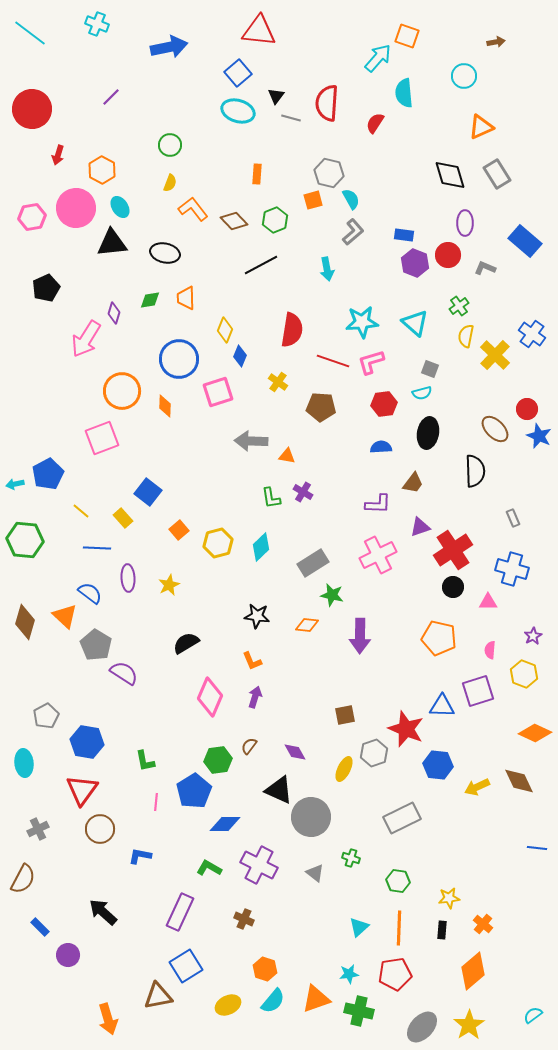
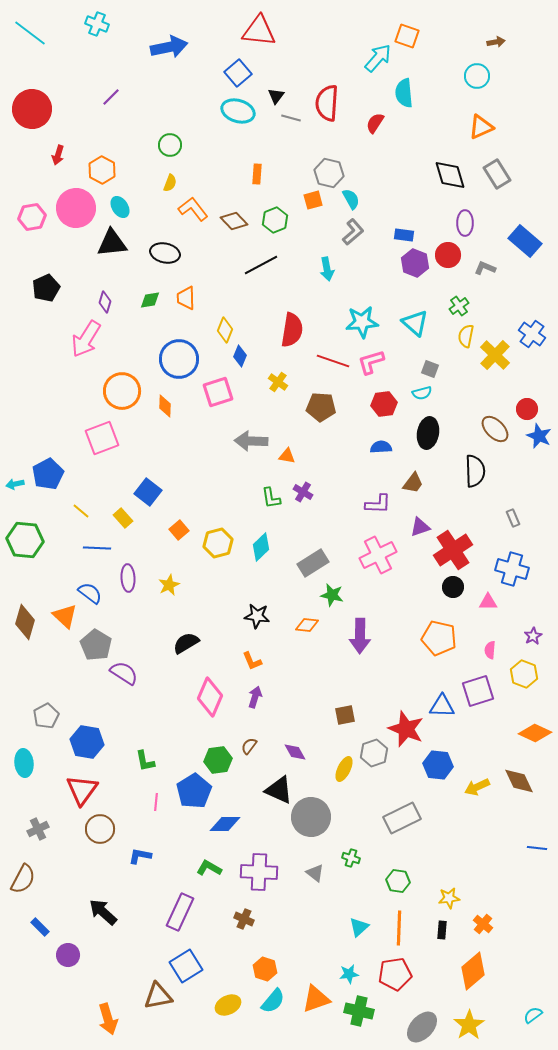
cyan circle at (464, 76): moved 13 px right
purple diamond at (114, 313): moved 9 px left, 11 px up
purple cross at (259, 865): moved 7 px down; rotated 24 degrees counterclockwise
